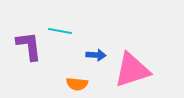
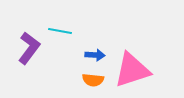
purple L-shape: moved 2 px down; rotated 44 degrees clockwise
blue arrow: moved 1 px left
orange semicircle: moved 16 px right, 4 px up
